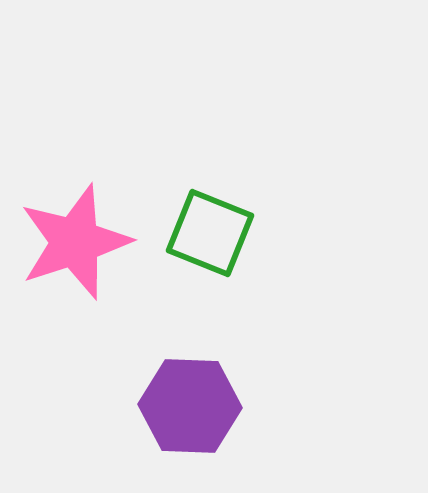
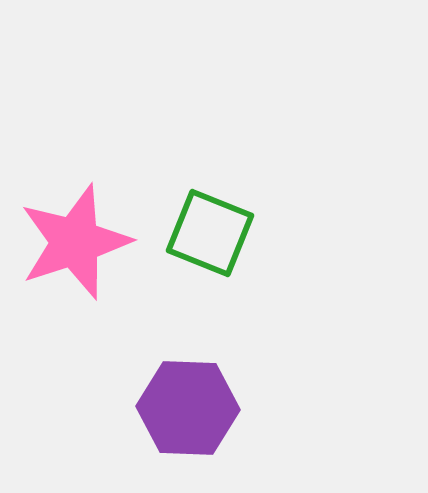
purple hexagon: moved 2 px left, 2 px down
